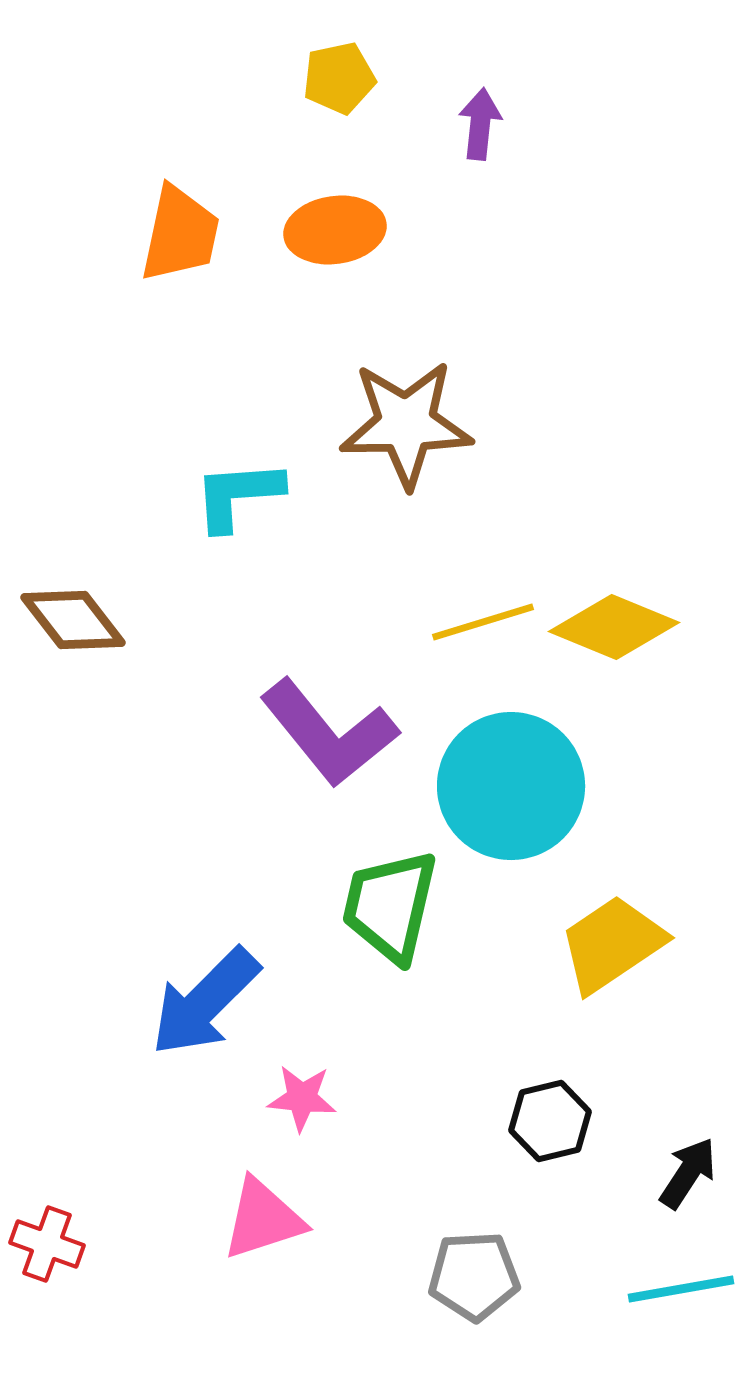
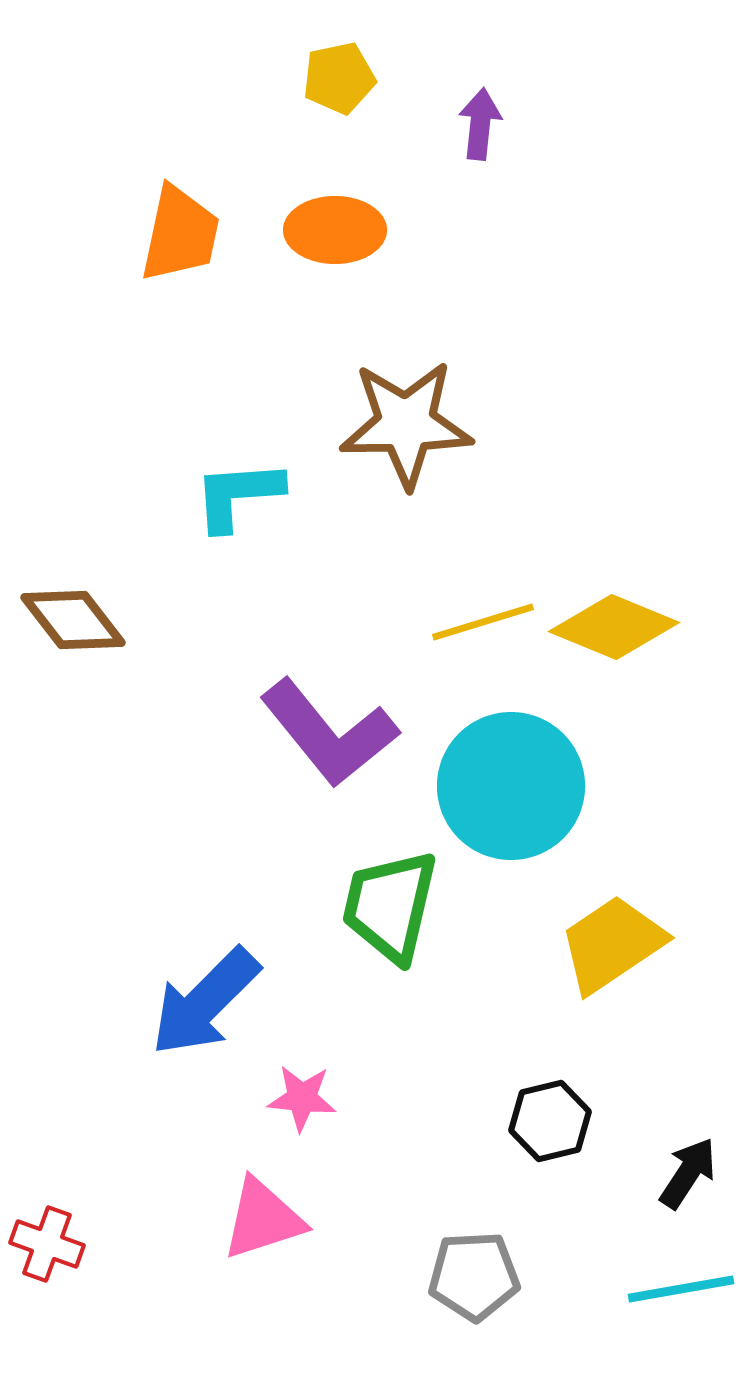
orange ellipse: rotated 8 degrees clockwise
